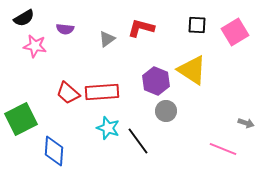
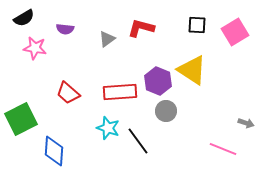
pink star: moved 2 px down
purple hexagon: moved 2 px right
red rectangle: moved 18 px right
